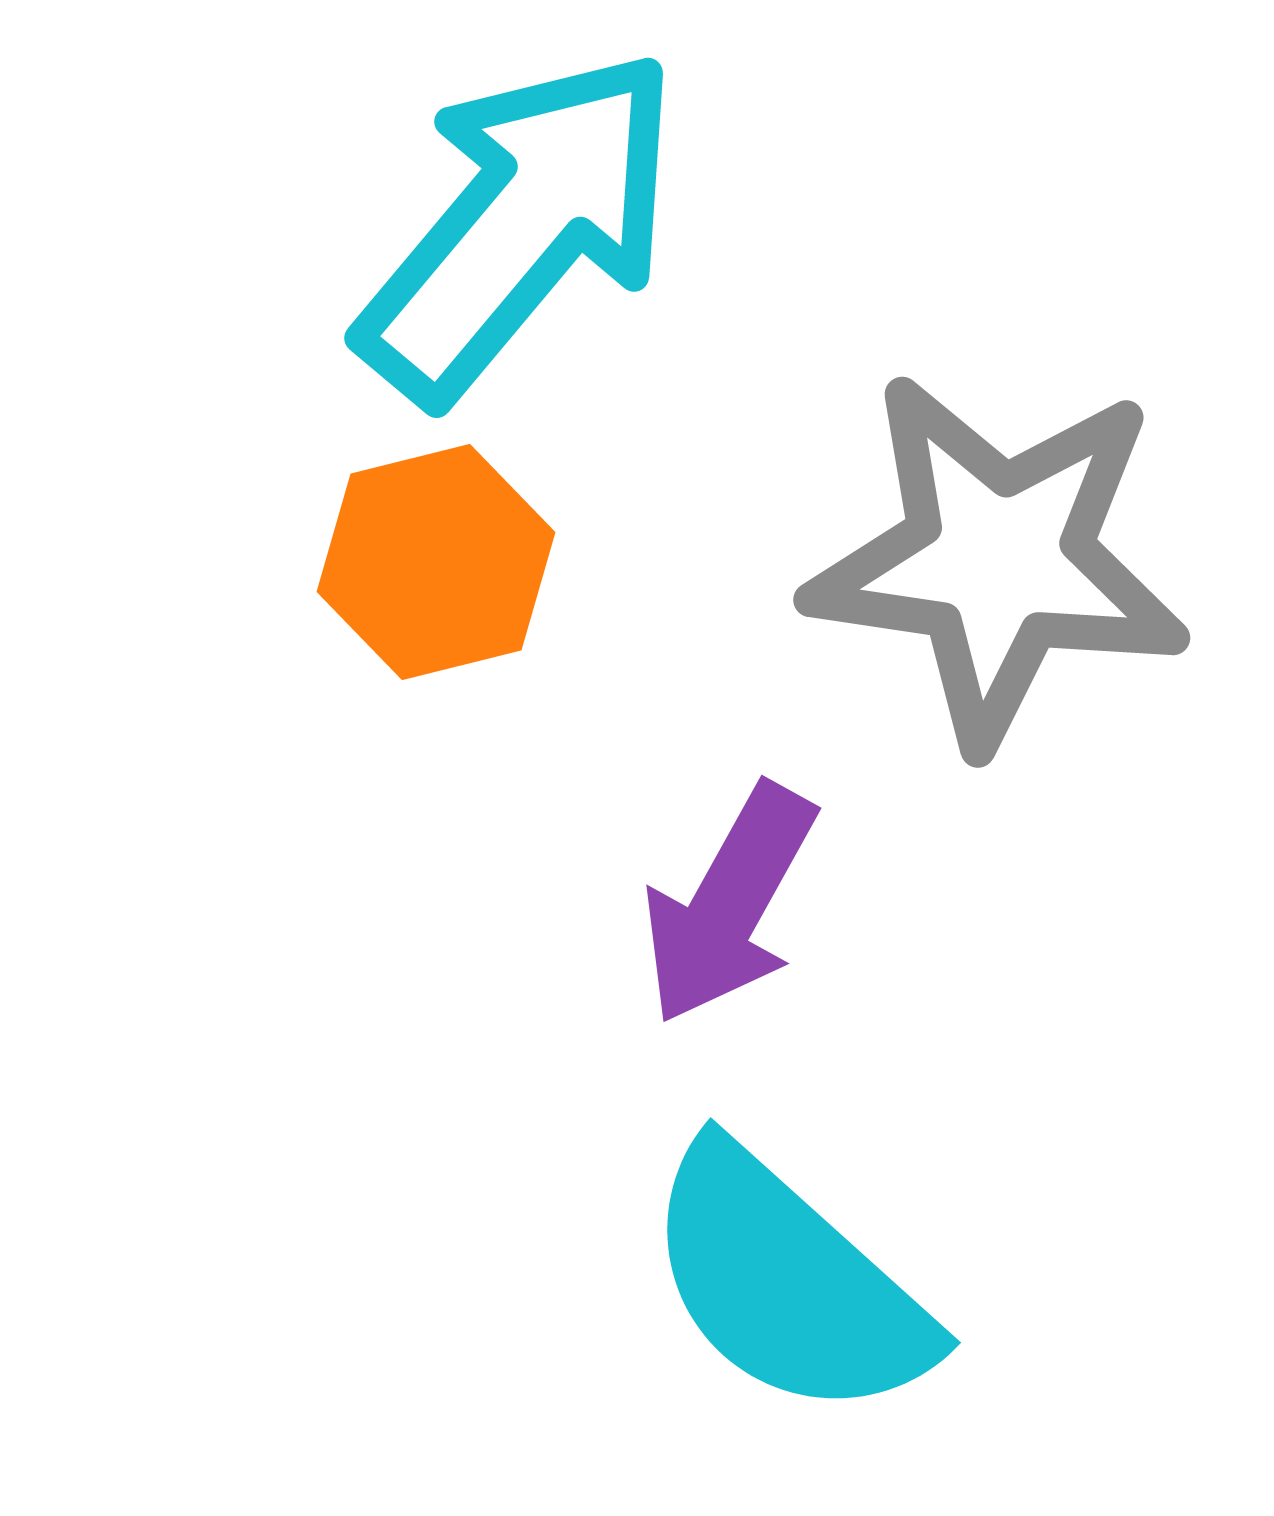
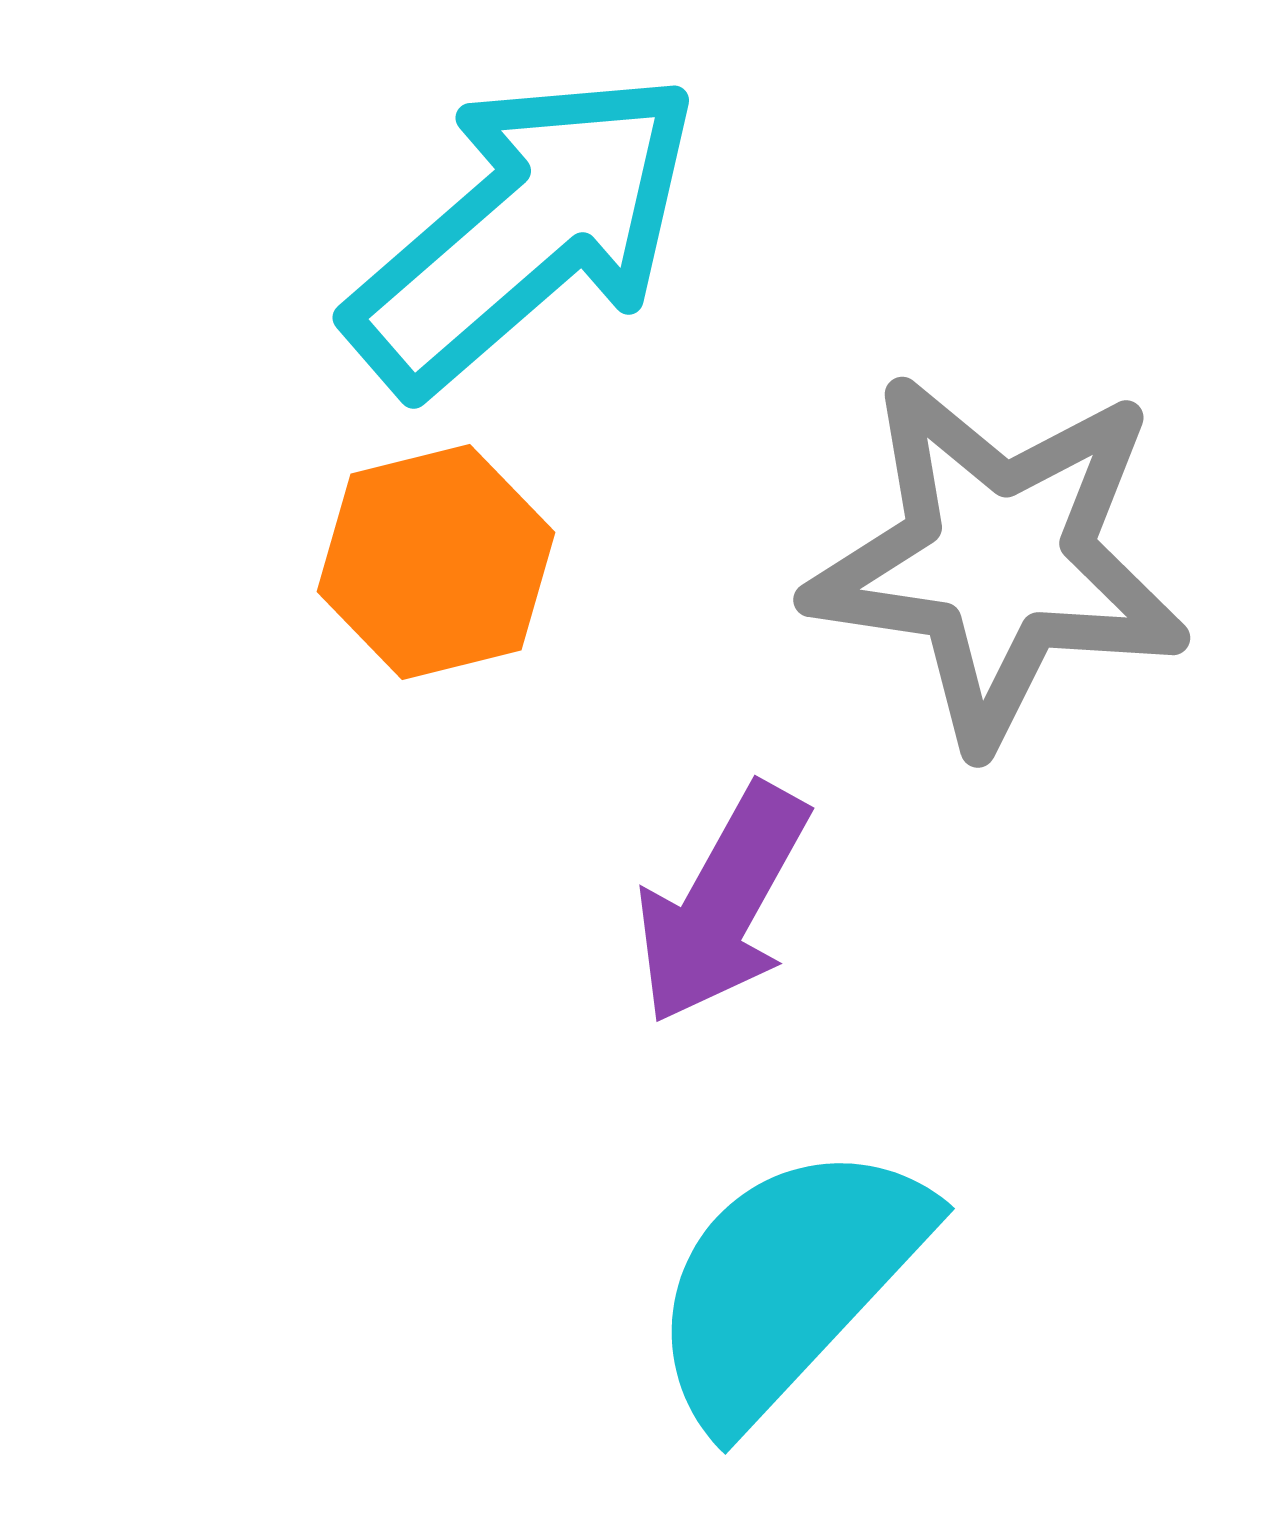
cyan arrow: moved 4 px right, 6 px down; rotated 9 degrees clockwise
purple arrow: moved 7 px left
cyan semicircle: rotated 91 degrees clockwise
